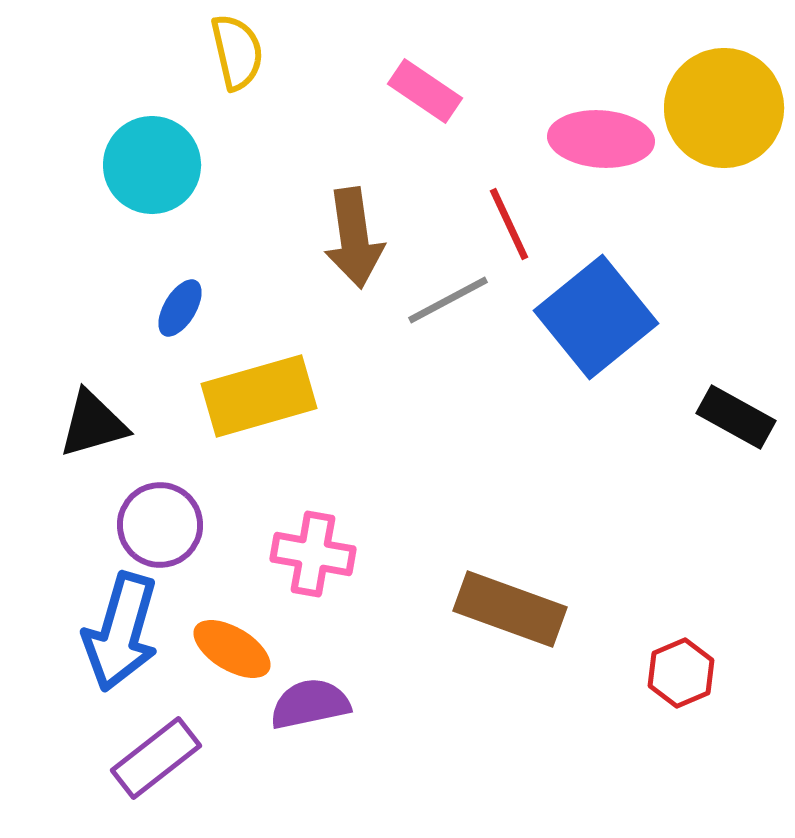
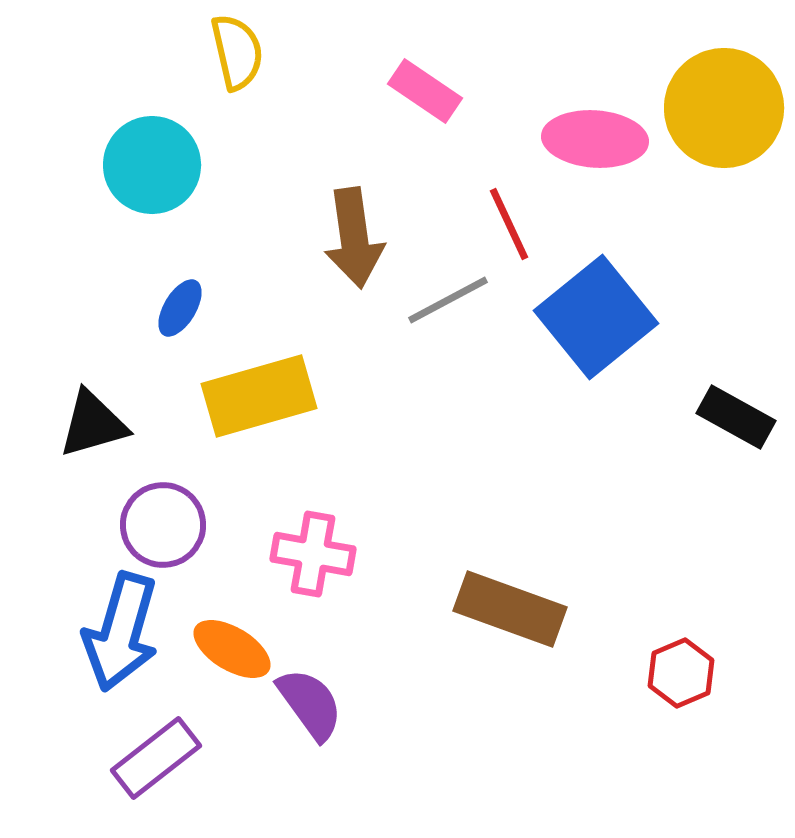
pink ellipse: moved 6 px left
purple circle: moved 3 px right
purple semicircle: rotated 66 degrees clockwise
